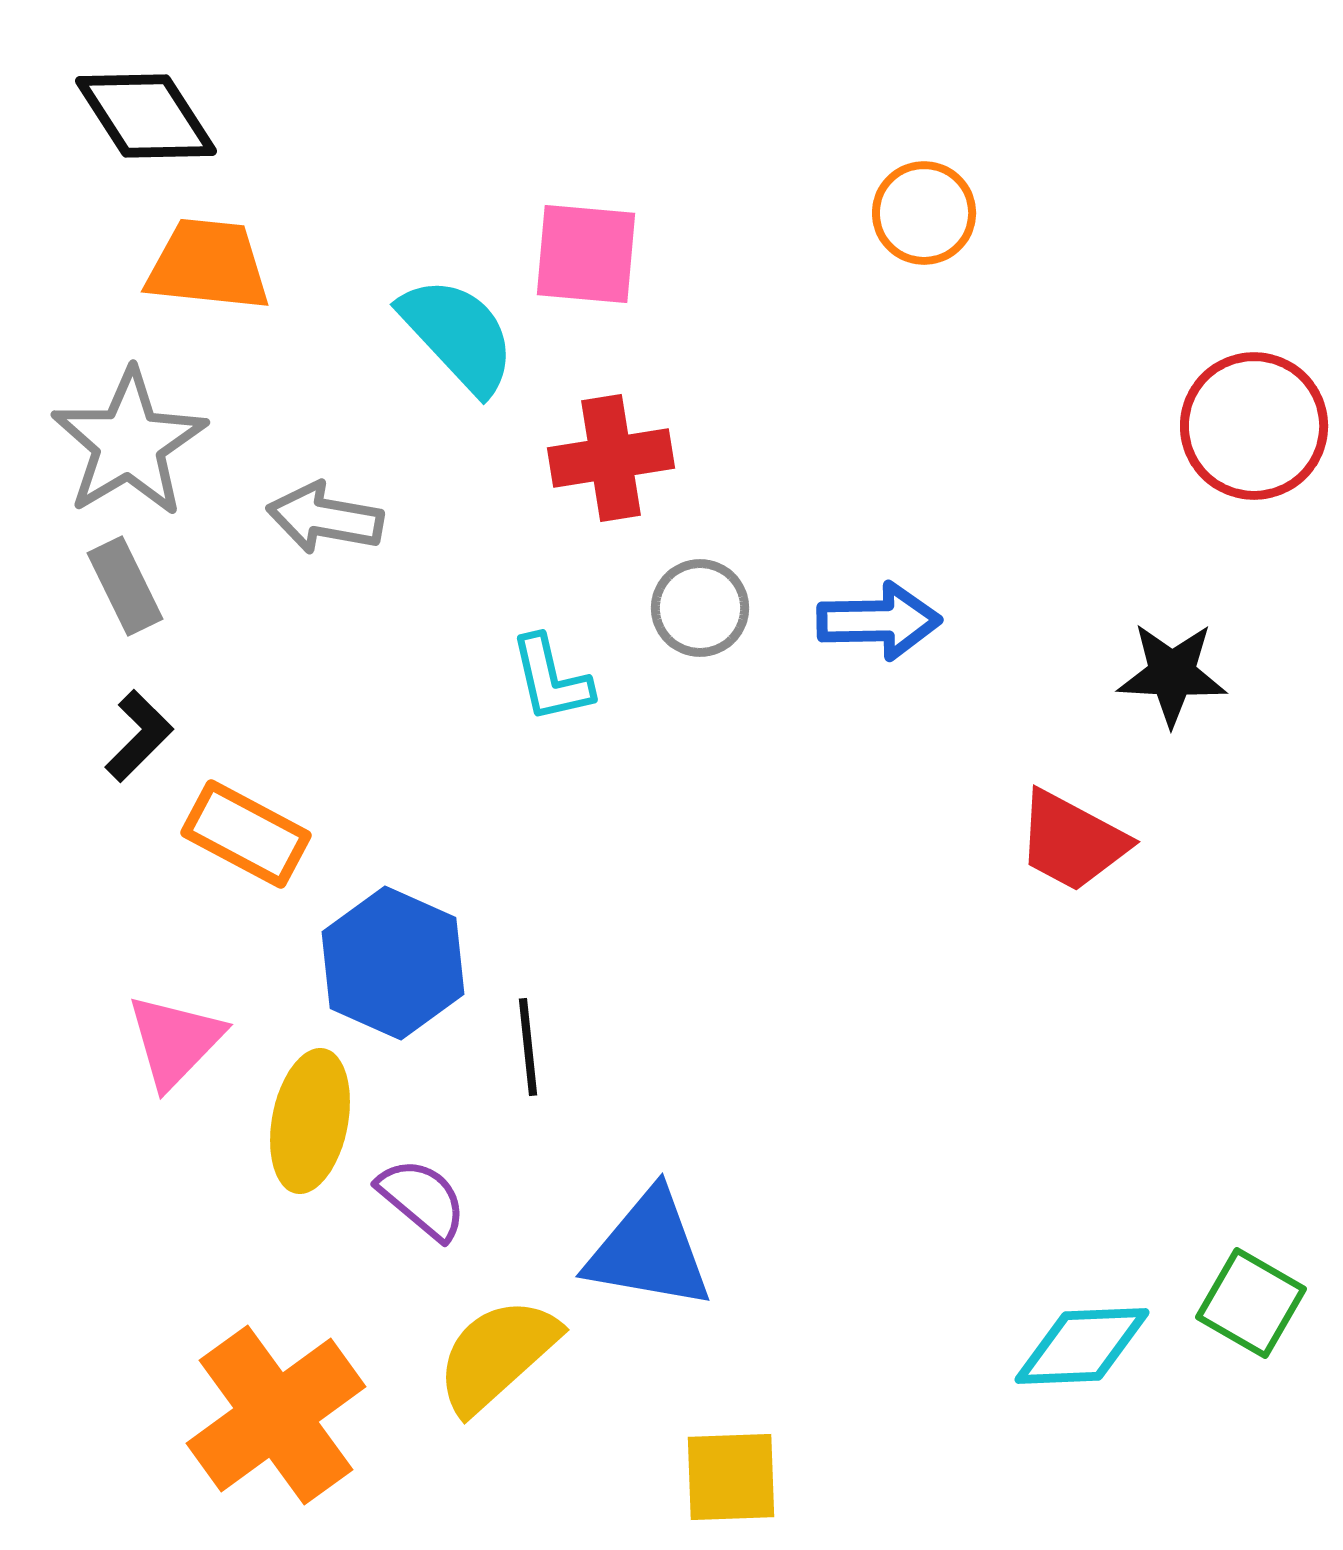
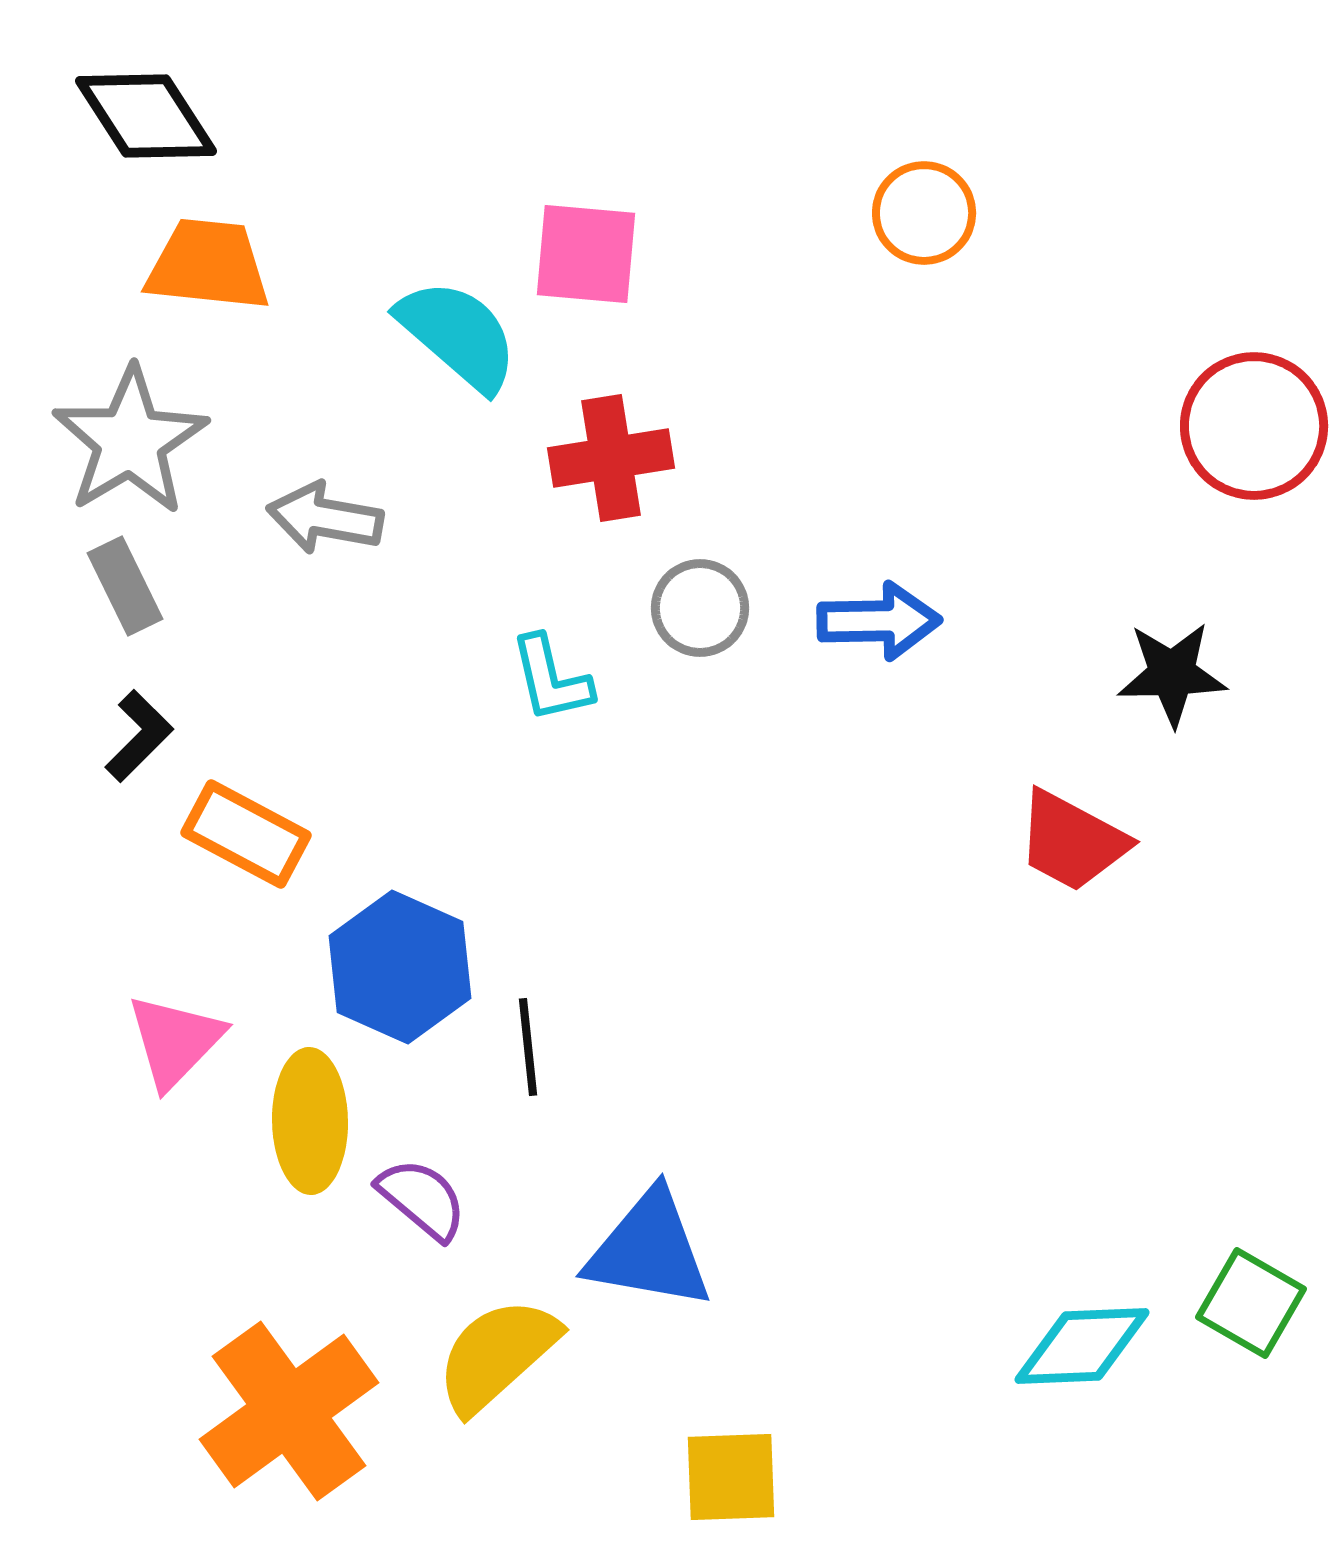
cyan semicircle: rotated 6 degrees counterclockwise
gray star: moved 1 px right, 2 px up
black star: rotated 4 degrees counterclockwise
blue hexagon: moved 7 px right, 4 px down
yellow ellipse: rotated 12 degrees counterclockwise
orange cross: moved 13 px right, 4 px up
